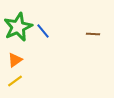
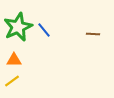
blue line: moved 1 px right, 1 px up
orange triangle: moved 1 px left; rotated 35 degrees clockwise
yellow line: moved 3 px left
